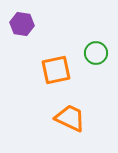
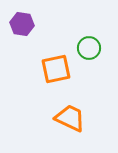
green circle: moved 7 px left, 5 px up
orange square: moved 1 px up
